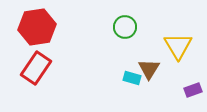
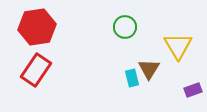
red rectangle: moved 2 px down
cyan rectangle: rotated 60 degrees clockwise
